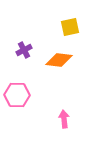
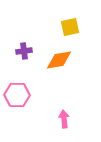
purple cross: moved 1 px down; rotated 21 degrees clockwise
orange diamond: rotated 16 degrees counterclockwise
